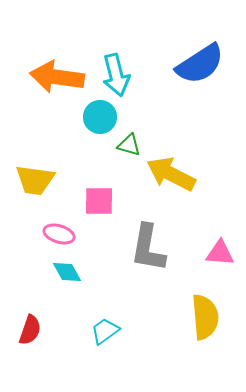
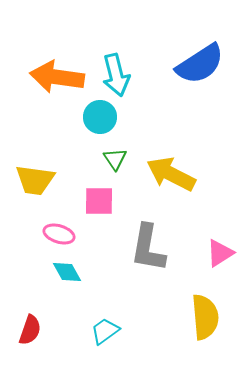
green triangle: moved 14 px left, 14 px down; rotated 40 degrees clockwise
pink triangle: rotated 36 degrees counterclockwise
